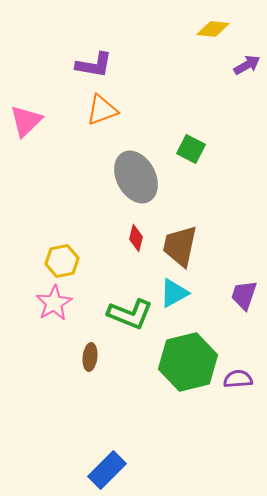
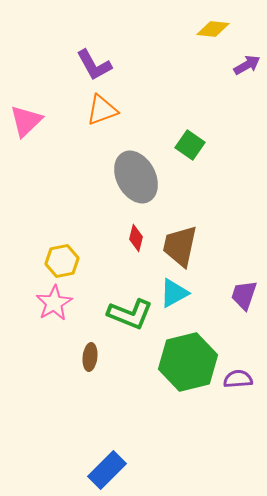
purple L-shape: rotated 51 degrees clockwise
green square: moved 1 px left, 4 px up; rotated 8 degrees clockwise
